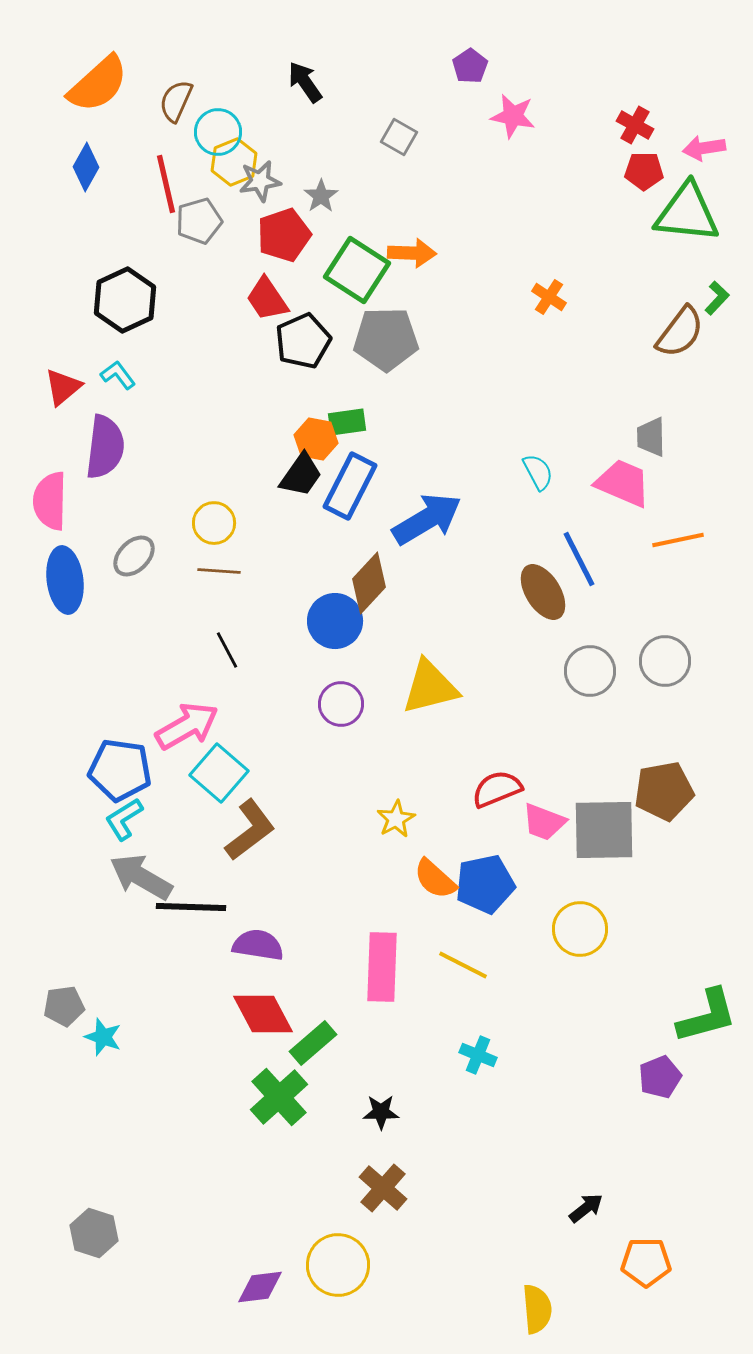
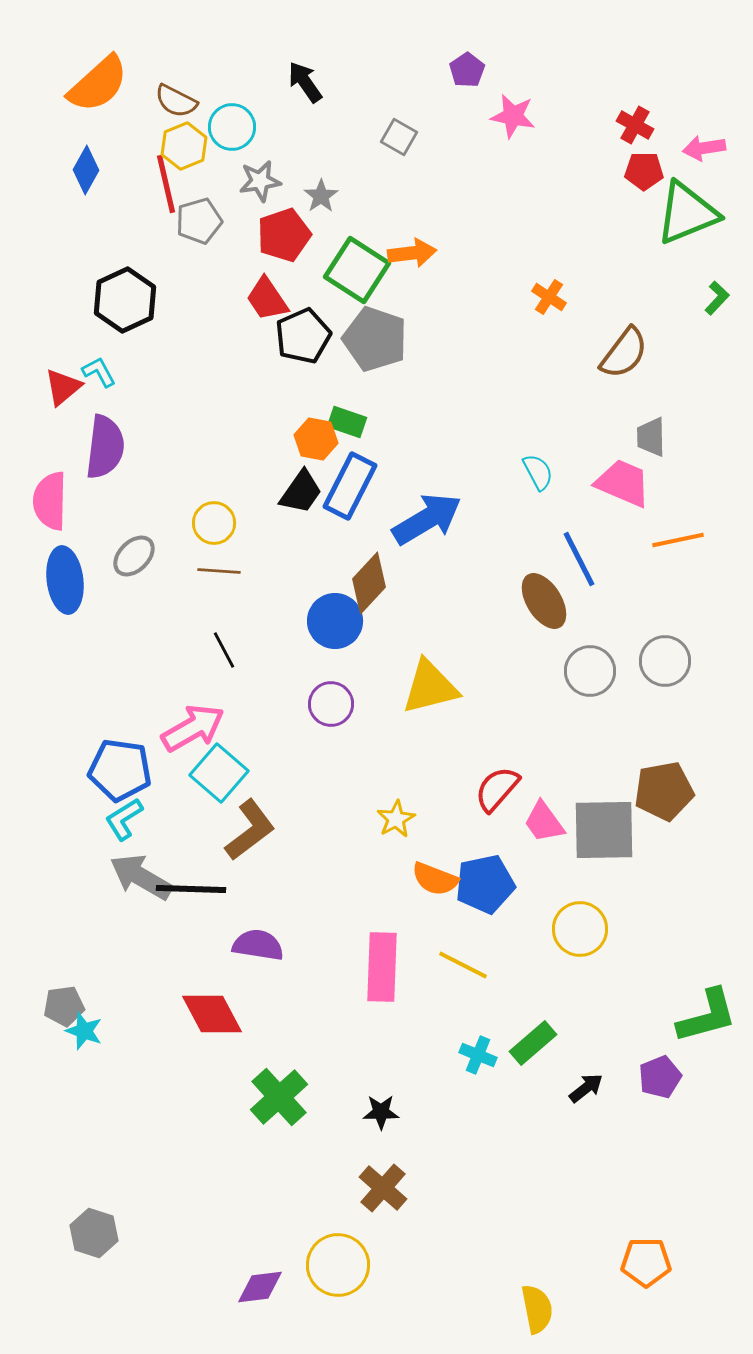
purple pentagon at (470, 66): moved 3 px left, 4 px down
brown semicircle at (176, 101): rotated 87 degrees counterclockwise
cyan circle at (218, 132): moved 14 px right, 5 px up
yellow hexagon at (234, 162): moved 50 px left, 16 px up
blue diamond at (86, 167): moved 3 px down
green triangle at (687, 213): rotated 28 degrees counterclockwise
orange arrow at (412, 253): rotated 9 degrees counterclockwise
brown semicircle at (680, 332): moved 56 px left, 21 px down
gray pentagon at (386, 339): moved 11 px left; rotated 20 degrees clockwise
black pentagon at (303, 341): moved 5 px up
cyan L-shape at (118, 375): moved 19 px left, 3 px up; rotated 9 degrees clockwise
green rectangle at (347, 422): rotated 27 degrees clockwise
black trapezoid at (301, 475): moved 17 px down
brown ellipse at (543, 592): moved 1 px right, 9 px down
black line at (227, 650): moved 3 px left
purple circle at (341, 704): moved 10 px left
pink arrow at (187, 726): moved 6 px right, 2 px down
red semicircle at (497, 789): rotated 27 degrees counterclockwise
pink trapezoid at (544, 822): rotated 33 degrees clockwise
orange semicircle at (435, 879): rotated 21 degrees counterclockwise
black line at (191, 907): moved 18 px up
red diamond at (263, 1014): moved 51 px left
cyan star at (103, 1037): moved 19 px left, 6 px up
green rectangle at (313, 1043): moved 220 px right
black arrow at (586, 1208): moved 120 px up
yellow semicircle at (537, 1309): rotated 6 degrees counterclockwise
